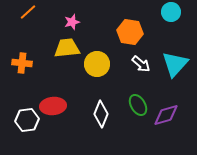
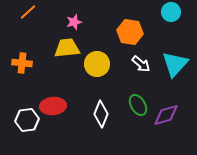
pink star: moved 2 px right
